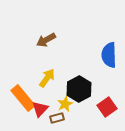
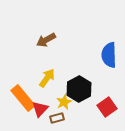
yellow star: moved 1 px left, 2 px up
